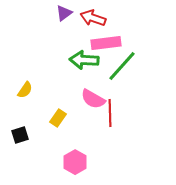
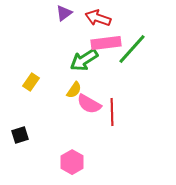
red arrow: moved 5 px right
green arrow: rotated 36 degrees counterclockwise
green line: moved 10 px right, 17 px up
yellow semicircle: moved 49 px right
pink semicircle: moved 4 px left, 5 px down
red line: moved 2 px right, 1 px up
yellow rectangle: moved 27 px left, 36 px up
pink hexagon: moved 3 px left
